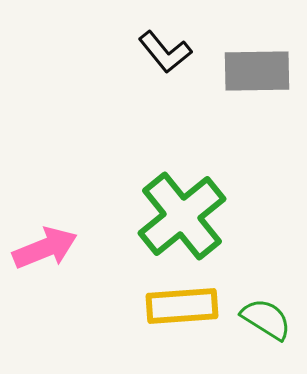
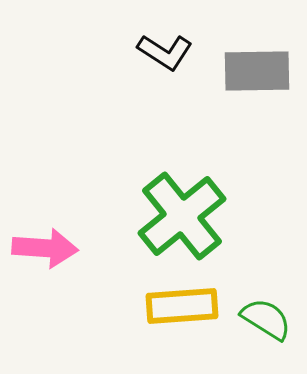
black L-shape: rotated 18 degrees counterclockwise
pink arrow: rotated 26 degrees clockwise
